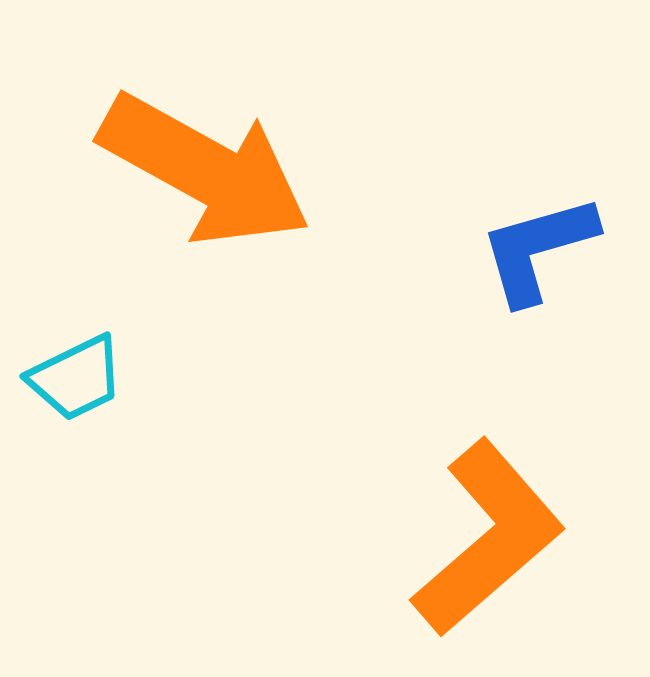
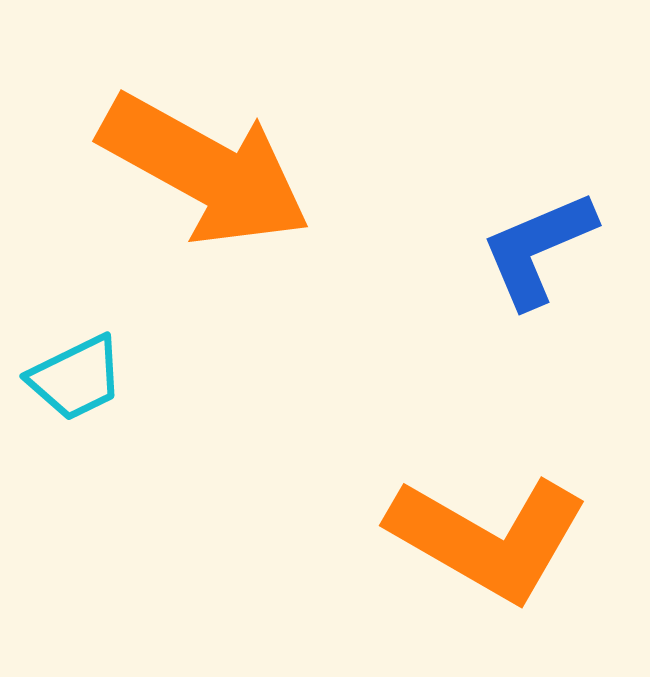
blue L-shape: rotated 7 degrees counterclockwise
orange L-shape: rotated 71 degrees clockwise
